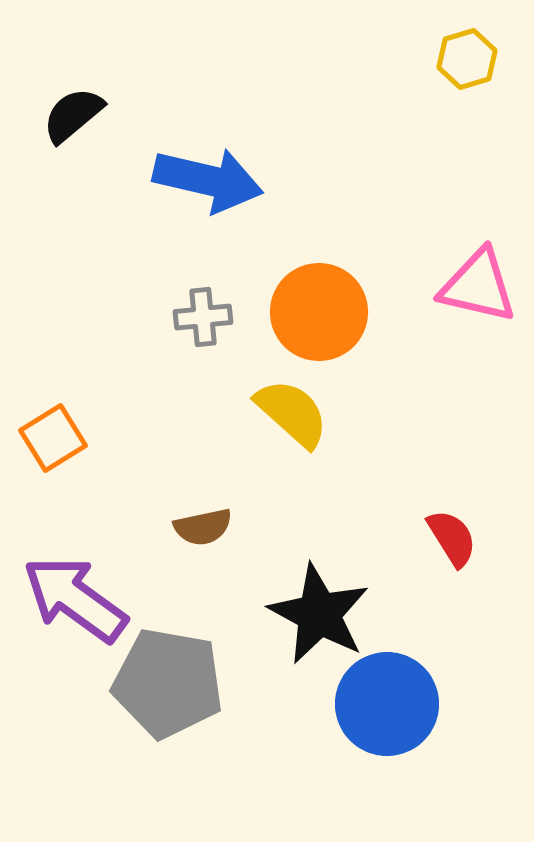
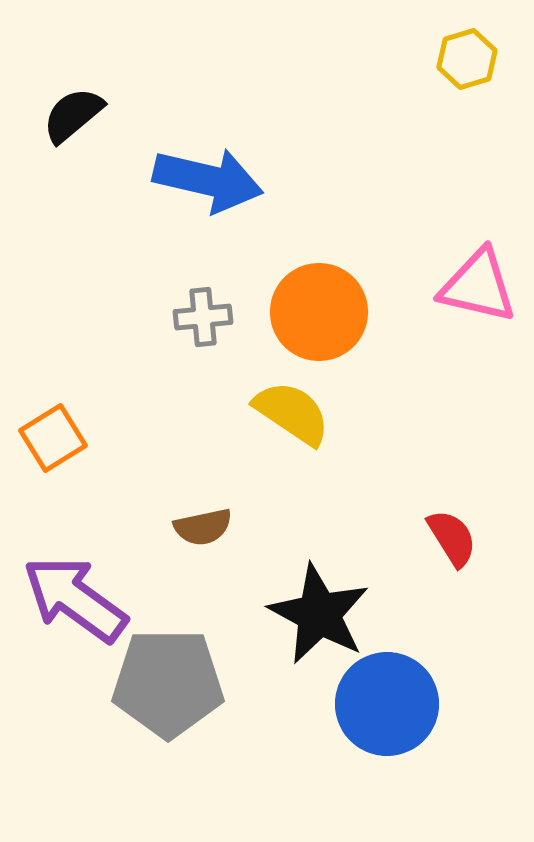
yellow semicircle: rotated 8 degrees counterclockwise
gray pentagon: rotated 10 degrees counterclockwise
